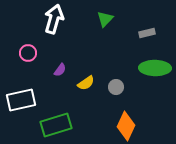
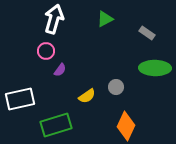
green triangle: rotated 18 degrees clockwise
gray rectangle: rotated 49 degrees clockwise
pink circle: moved 18 px right, 2 px up
yellow semicircle: moved 1 px right, 13 px down
white rectangle: moved 1 px left, 1 px up
